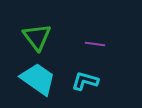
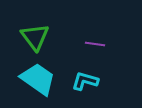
green triangle: moved 2 px left
